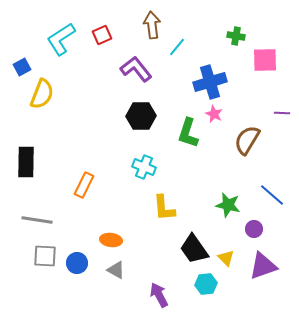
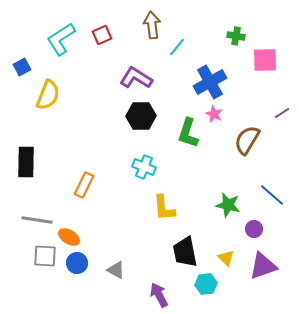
purple L-shape: moved 9 px down; rotated 20 degrees counterclockwise
blue cross: rotated 12 degrees counterclockwise
yellow semicircle: moved 6 px right, 1 px down
purple line: rotated 35 degrees counterclockwise
orange ellipse: moved 42 px left, 3 px up; rotated 25 degrees clockwise
black trapezoid: moved 9 px left, 3 px down; rotated 24 degrees clockwise
